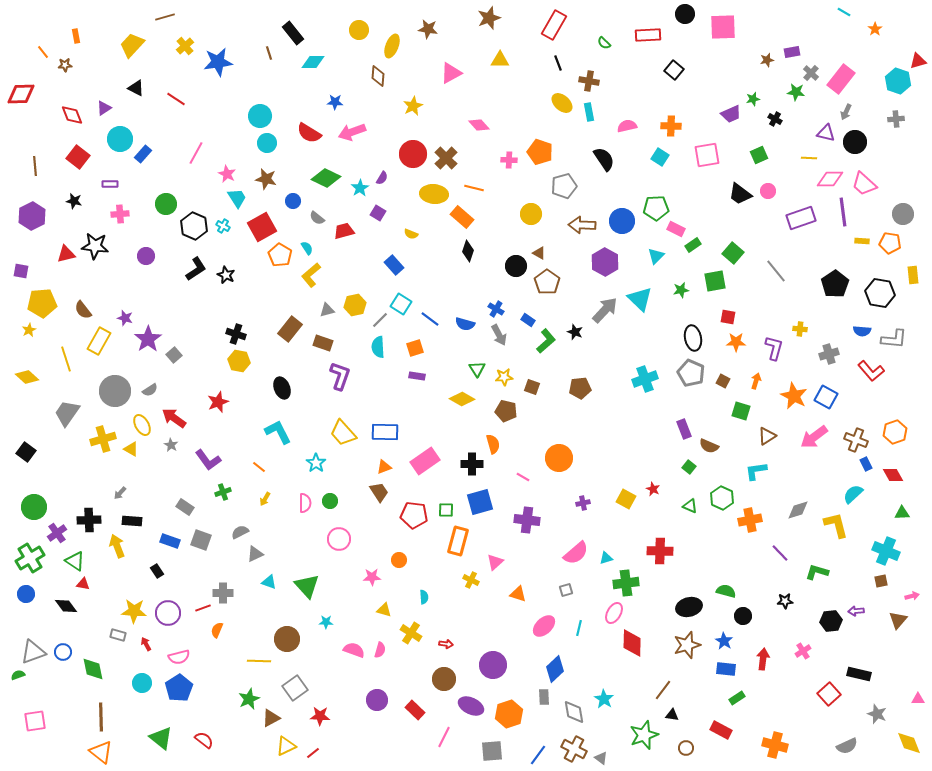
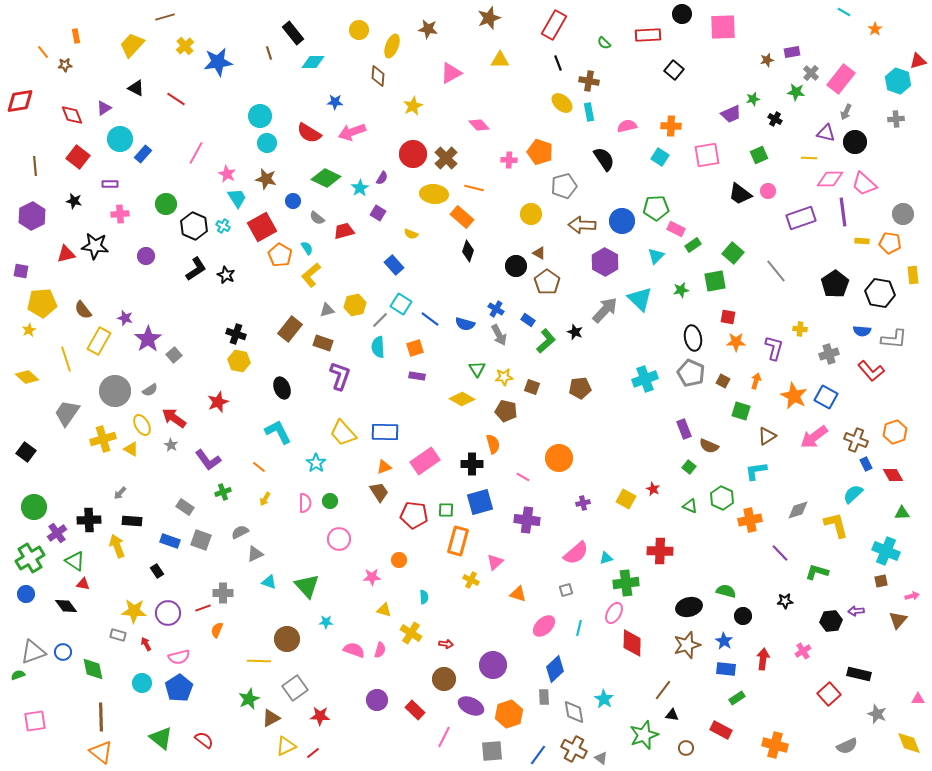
black circle at (685, 14): moved 3 px left
red diamond at (21, 94): moved 1 px left, 7 px down; rotated 8 degrees counterclockwise
